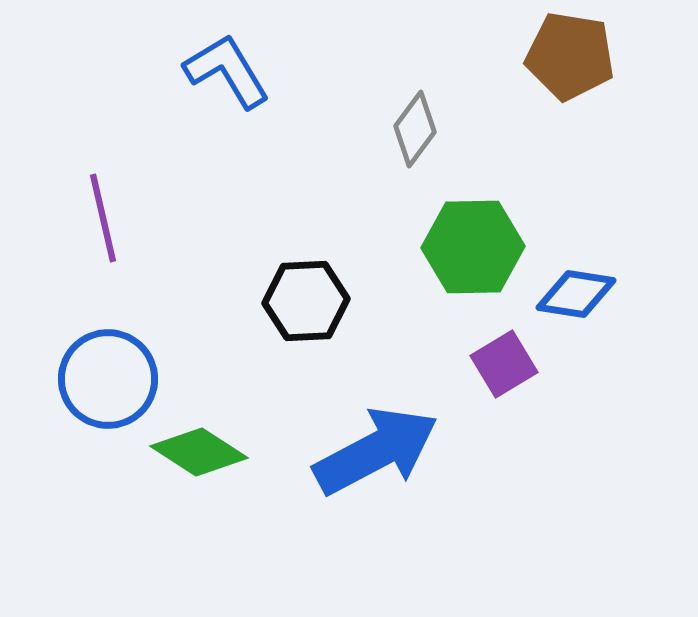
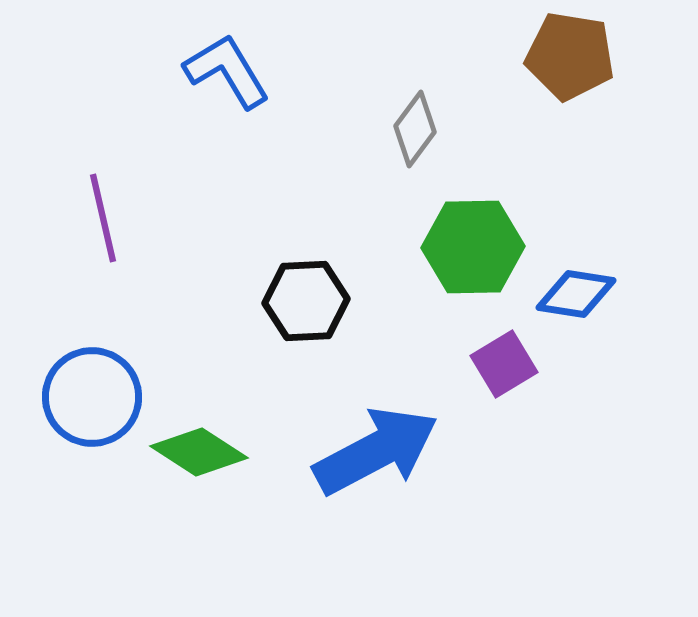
blue circle: moved 16 px left, 18 px down
